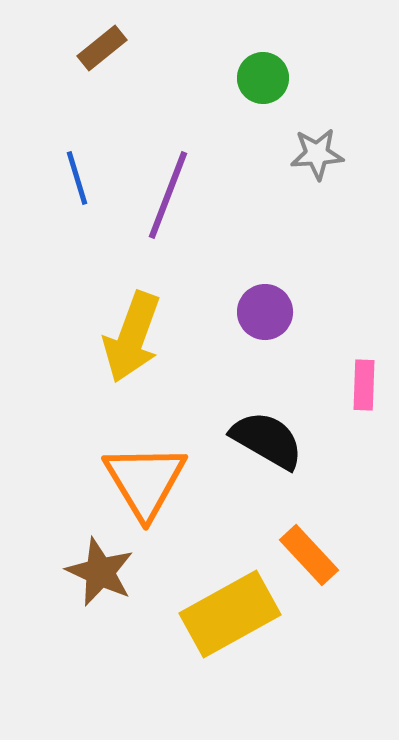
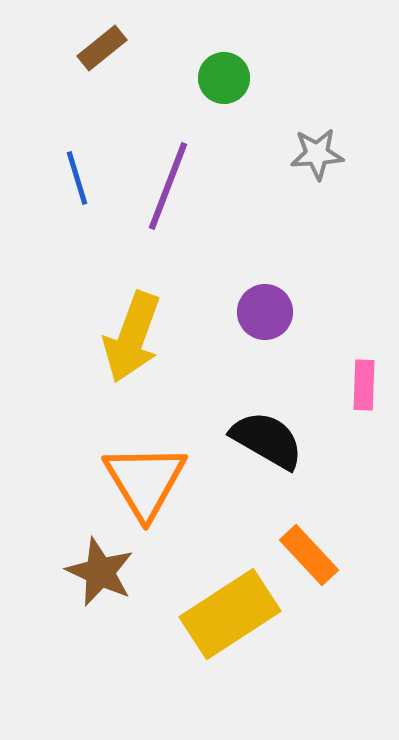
green circle: moved 39 px left
purple line: moved 9 px up
yellow rectangle: rotated 4 degrees counterclockwise
